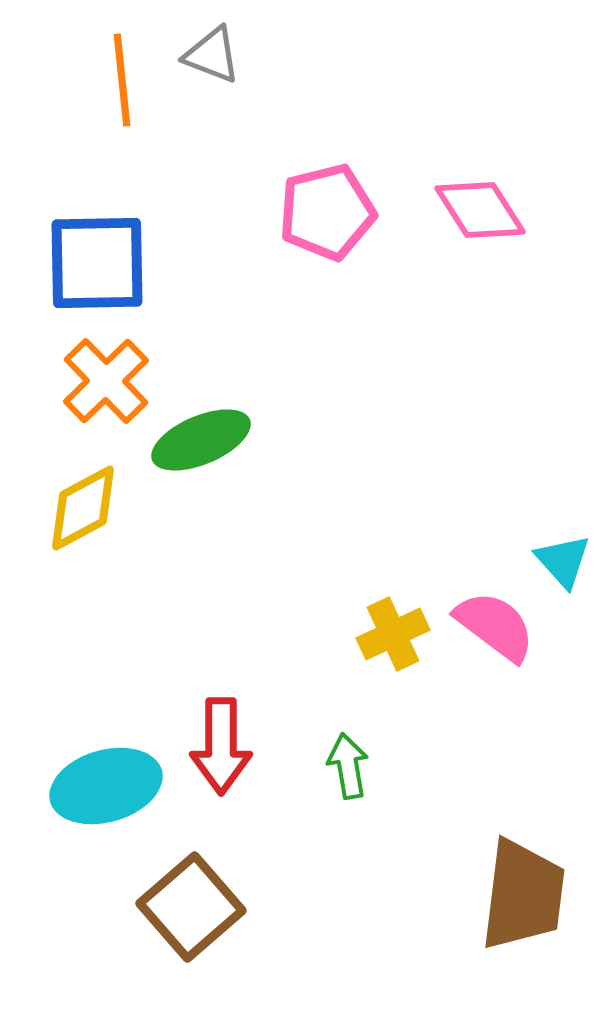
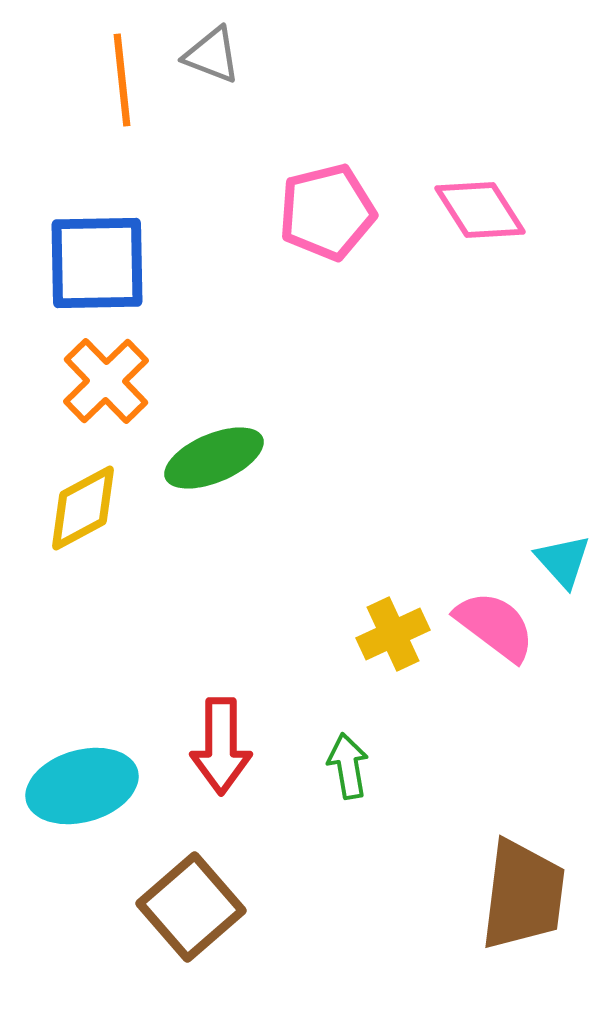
green ellipse: moved 13 px right, 18 px down
cyan ellipse: moved 24 px left
